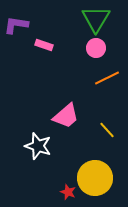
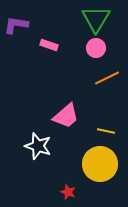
pink rectangle: moved 5 px right
yellow line: moved 1 px left, 1 px down; rotated 36 degrees counterclockwise
yellow circle: moved 5 px right, 14 px up
